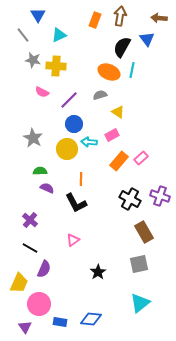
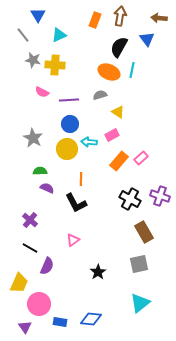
black semicircle at (122, 47): moved 3 px left
yellow cross at (56, 66): moved 1 px left, 1 px up
purple line at (69, 100): rotated 42 degrees clockwise
blue circle at (74, 124): moved 4 px left
purple semicircle at (44, 269): moved 3 px right, 3 px up
